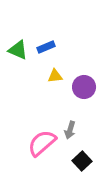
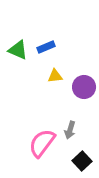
pink semicircle: rotated 12 degrees counterclockwise
